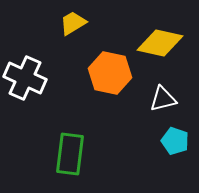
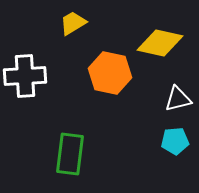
white cross: moved 2 px up; rotated 27 degrees counterclockwise
white triangle: moved 15 px right
cyan pentagon: rotated 24 degrees counterclockwise
